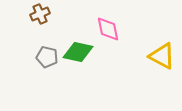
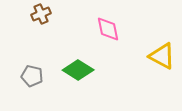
brown cross: moved 1 px right
green diamond: moved 18 px down; rotated 20 degrees clockwise
gray pentagon: moved 15 px left, 19 px down
